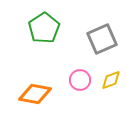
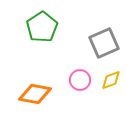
green pentagon: moved 2 px left, 1 px up
gray square: moved 2 px right, 4 px down
